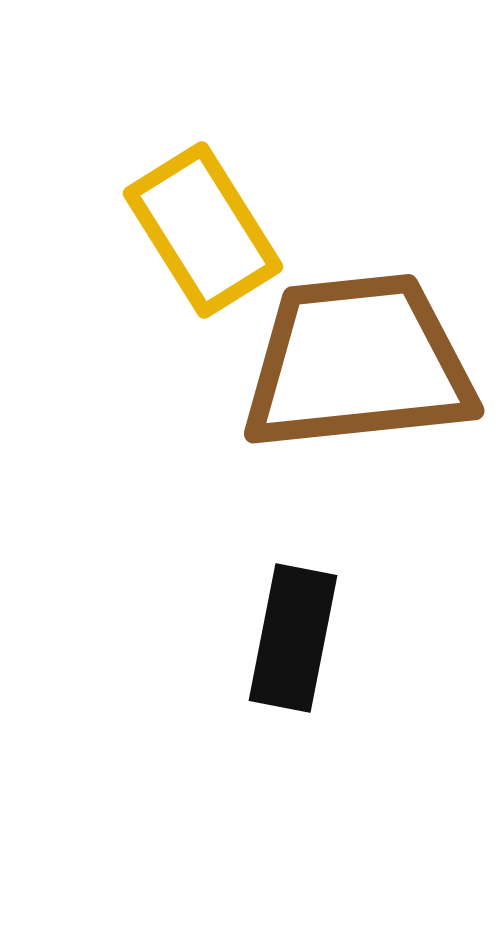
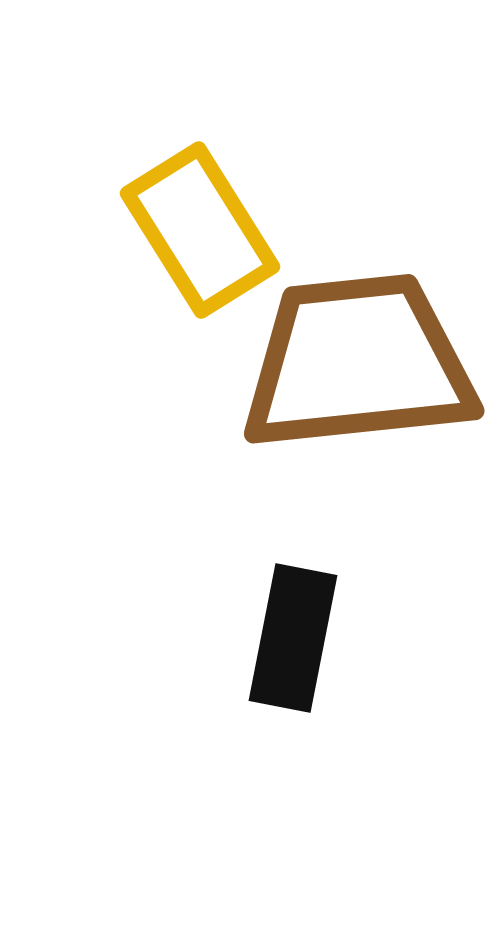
yellow rectangle: moved 3 px left
